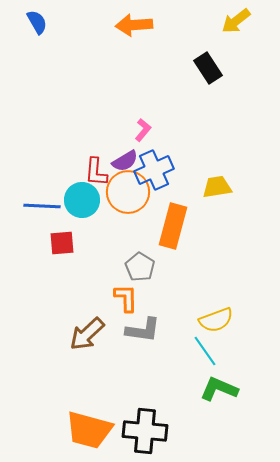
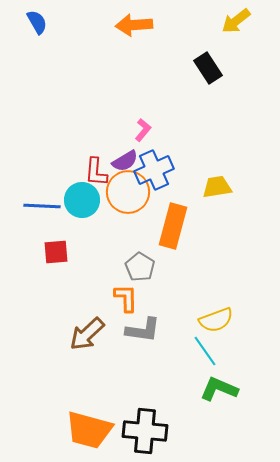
red square: moved 6 px left, 9 px down
